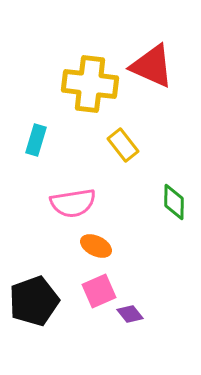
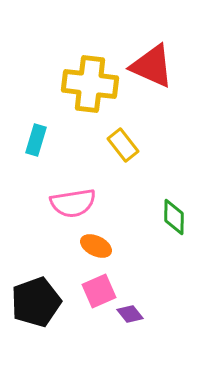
green diamond: moved 15 px down
black pentagon: moved 2 px right, 1 px down
